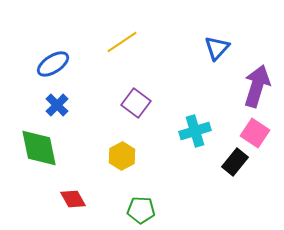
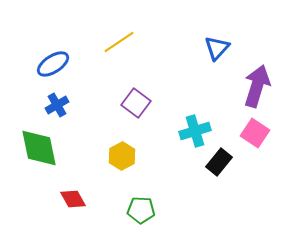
yellow line: moved 3 px left
blue cross: rotated 15 degrees clockwise
black rectangle: moved 16 px left
